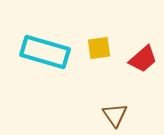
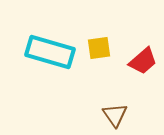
cyan rectangle: moved 5 px right
red trapezoid: moved 2 px down
